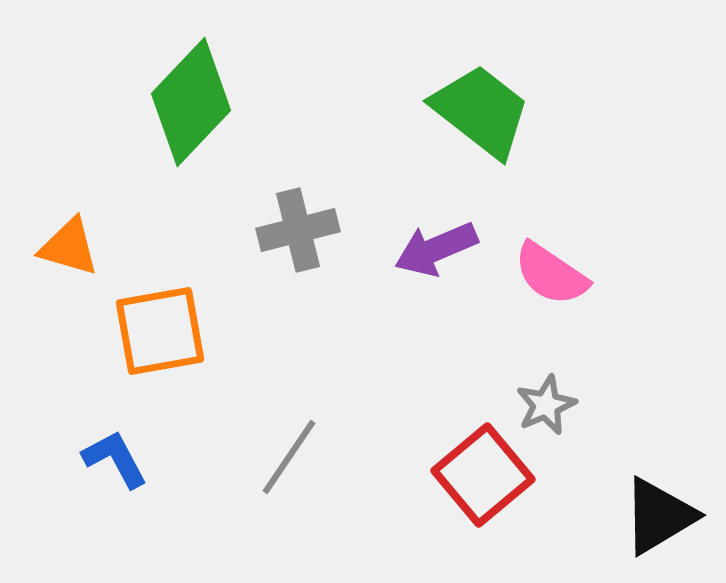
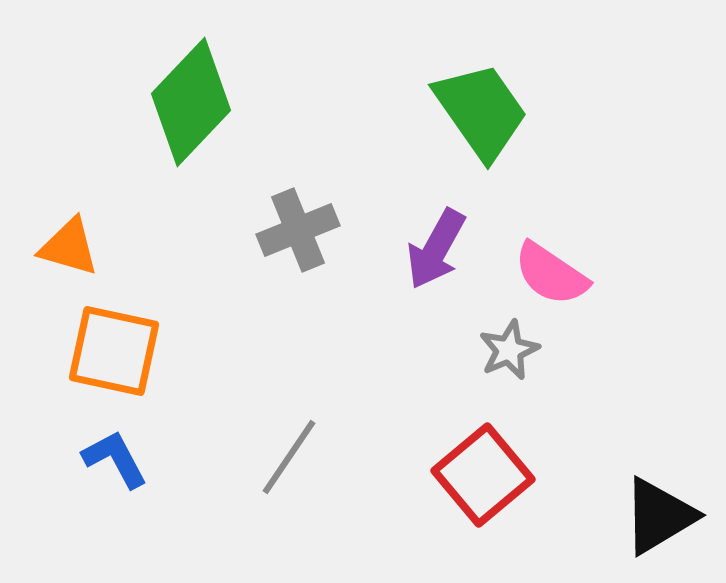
green trapezoid: rotated 17 degrees clockwise
gray cross: rotated 8 degrees counterclockwise
purple arrow: rotated 38 degrees counterclockwise
orange square: moved 46 px left, 20 px down; rotated 22 degrees clockwise
gray star: moved 37 px left, 55 px up
